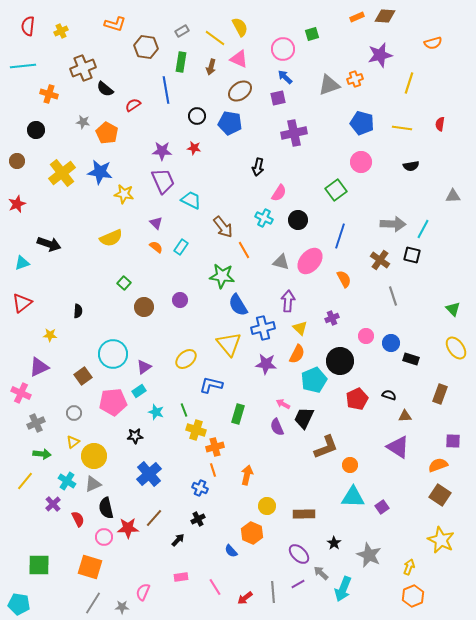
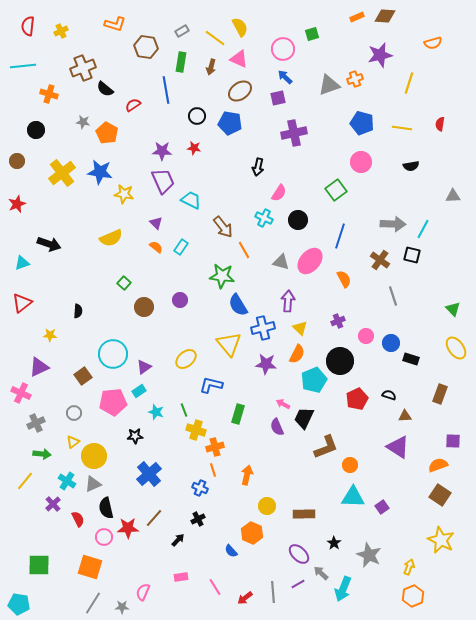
purple cross at (332, 318): moved 6 px right, 3 px down
